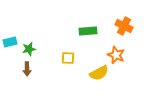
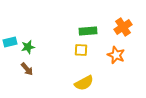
orange cross: moved 1 px left, 1 px down; rotated 30 degrees clockwise
green star: moved 1 px left, 2 px up
yellow square: moved 13 px right, 8 px up
brown arrow: rotated 40 degrees counterclockwise
yellow semicircle: moved 15 px left, 10 px down
